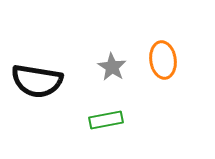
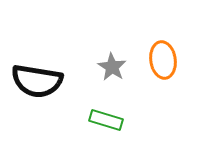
green rectangle: rotated 28 degrees clockwise
